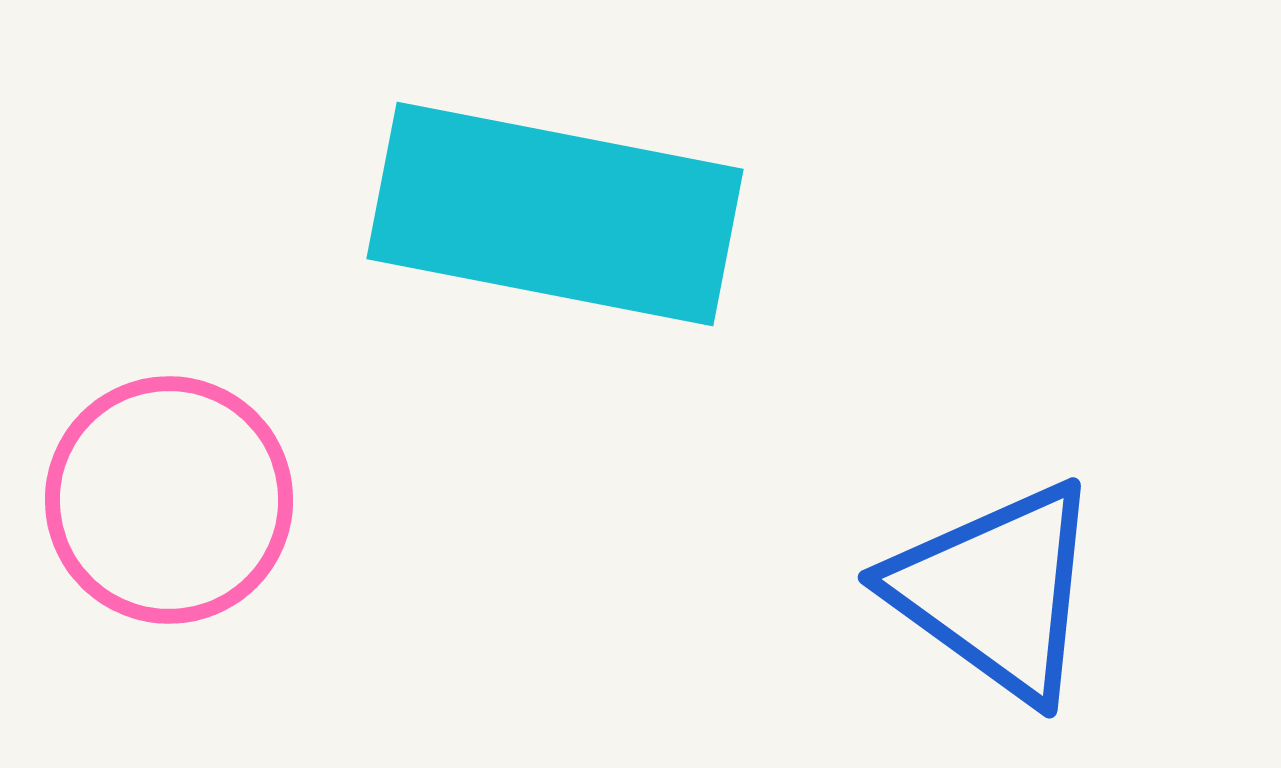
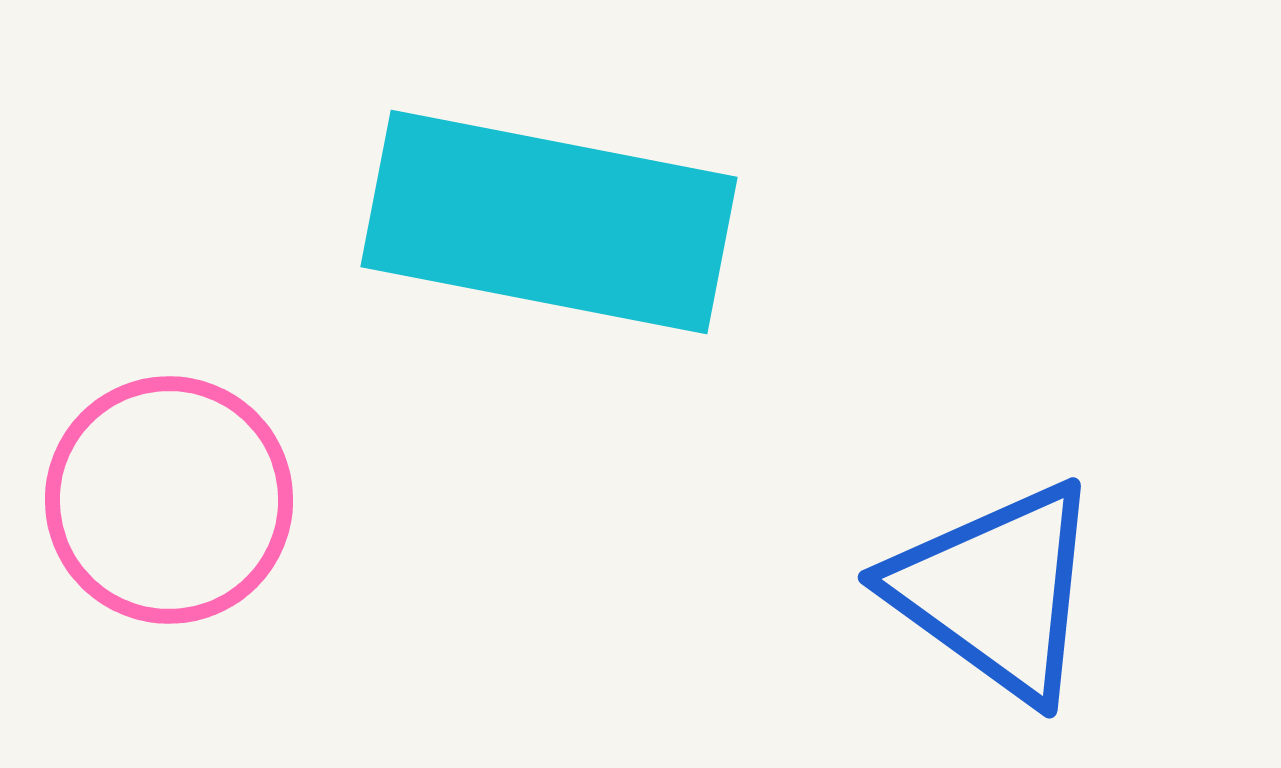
cyan rectangle: moved 6 px left, 8 px down
